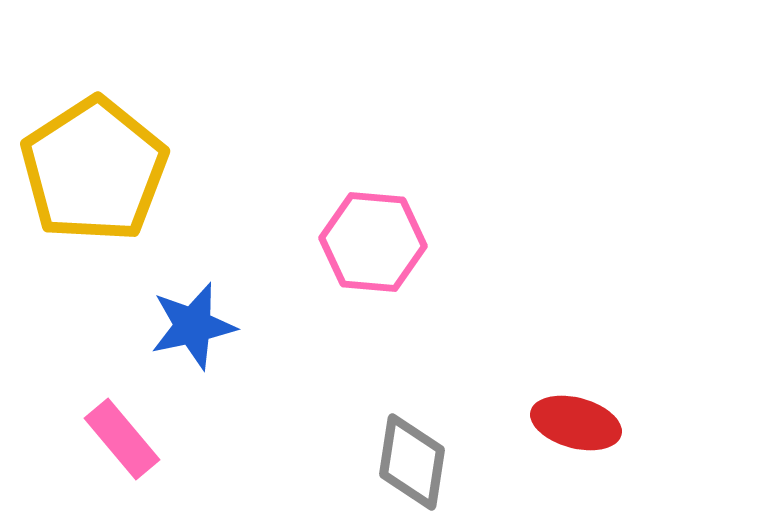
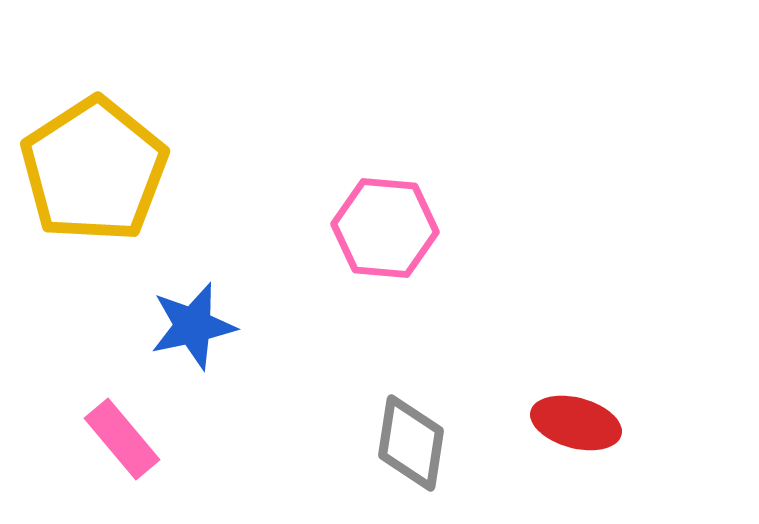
pink hexagon: moved 12 px right, 14 px up
gray diamond: moved 1 px left, 19 px up
